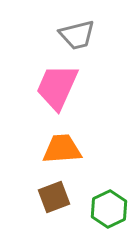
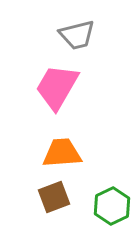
pink trapezoid: rotated 6 degrees clockwise
orange trapezoid: moved 4 px down
green hexagon: moved 3 px right, 3 px up
